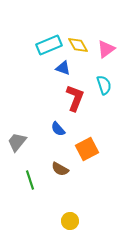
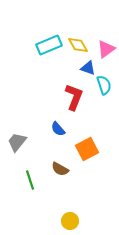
blue triangle: moved 25 px right
red L-shape: moved 1 px left, 1 px up
